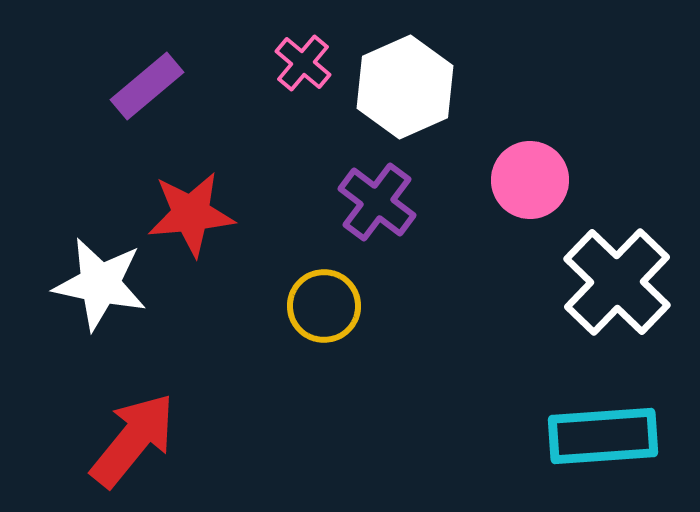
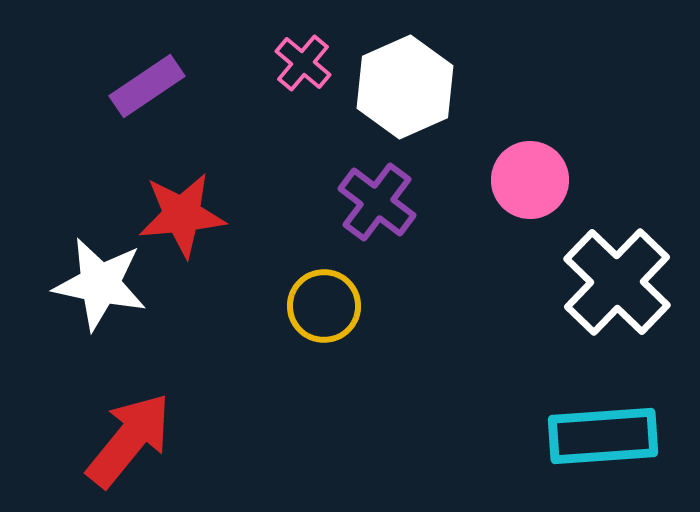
purple rectangle: rotated 6 degrees clockwise
red star: moved 9 px left, 1 px down
red arrow: moved 4 px left
